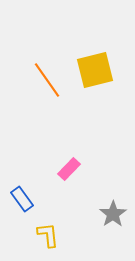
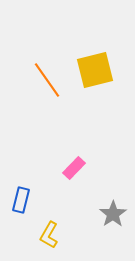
pink rectangle: moved 5 px right, 1 px up
blue rectangle: moved 1 px left, 1 px down; rotated 50 degrees clockwise
yellow L-shape: moved 1 px right; rotated 144 degrees counterclockwise
